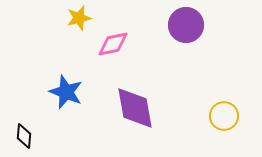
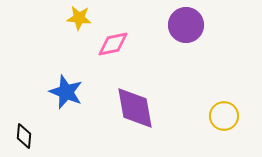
yellow star: rotated 20 degrees clockwise
